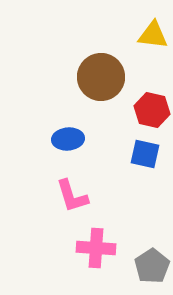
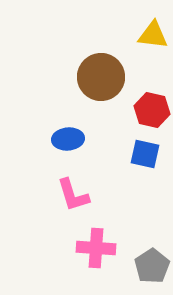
pink L-shape: moved 1 px right, 1 px up
